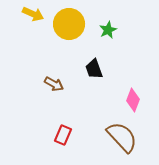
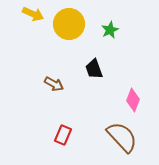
green star: moved 2 px right
